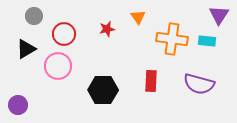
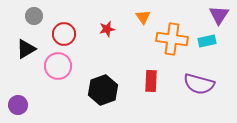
orange triangle: moved 5 px right
cyan rectangle: rotated 18 degrees counterclockwise
black hexagon: rotated 20 degrees counterclockwise
